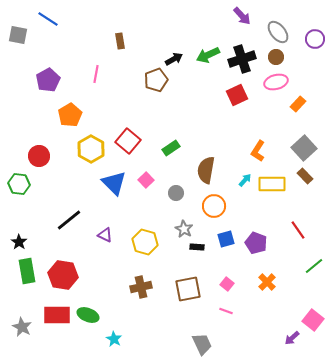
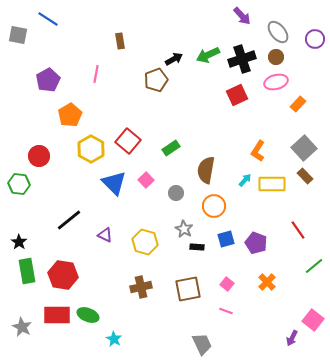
purple arrow at (292, 338): rotated 21 degrees counterclockwise
